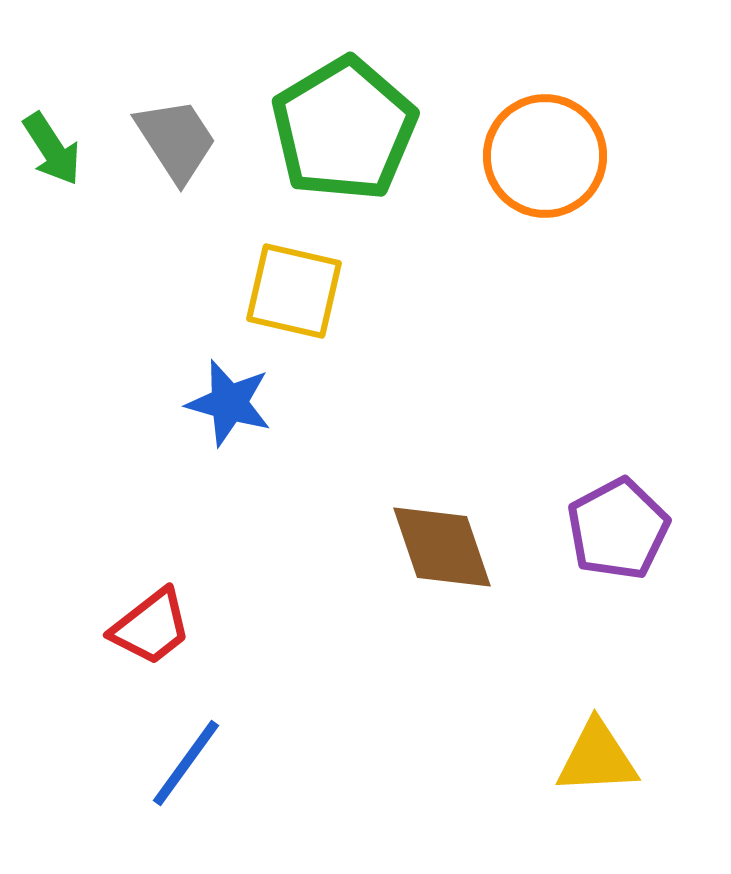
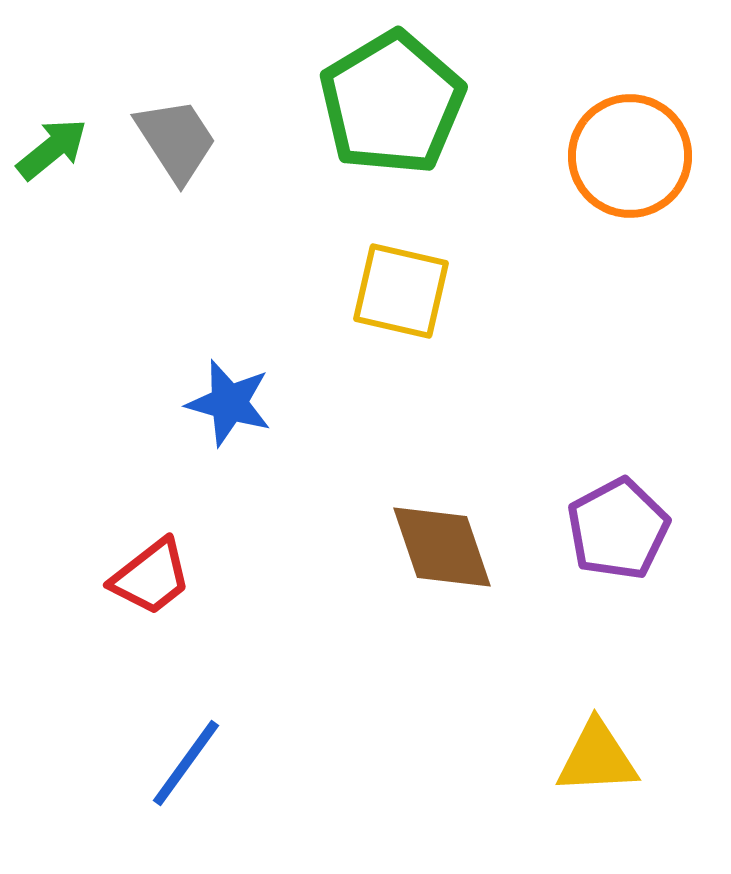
green pentagon: moved 48 px right, 26 px up
green arrow: rotated 96 degrees counterclockwise
orange circle: moved 85 px right
yellow square: moved 107 px right
red trapezoid: moved 50 px up
